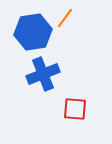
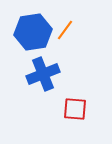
orange line: moved 12 px down
